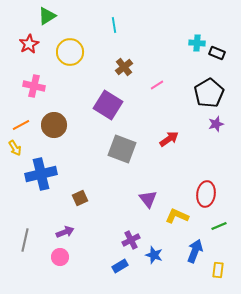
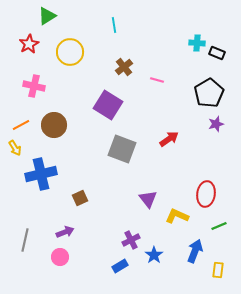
pink line: moved 5 px up; rotated 48 degrees clockwise
blue star: rotated 18 degrees clockwise
